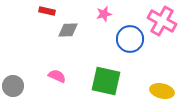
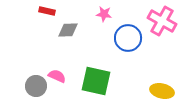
pink star: rotated 21 degrees clockwise
blue circle: moved 2 px left, 1 px up
green square: moved 10 px left
gray circle: moved 23 px right
